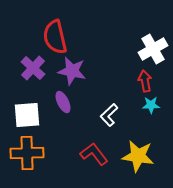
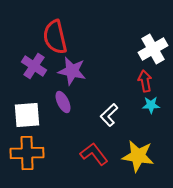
purple cross: moved 1 px right, 2 px up; rotated 10 degrees counterclockwise
